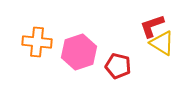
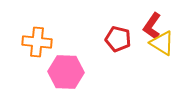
red L-shape: rotated 36 degrees counterclockwise
pink hexagon: moved 13 px left, 20 px down; rotated 20 degrees clockwise
red pentagon: moved 27 px up
